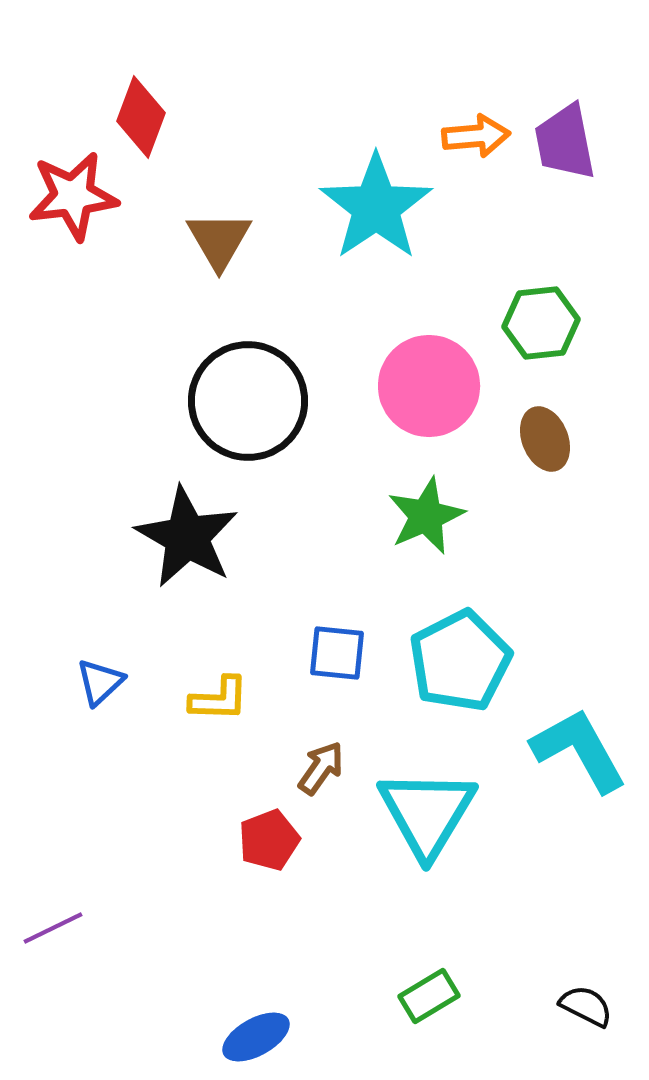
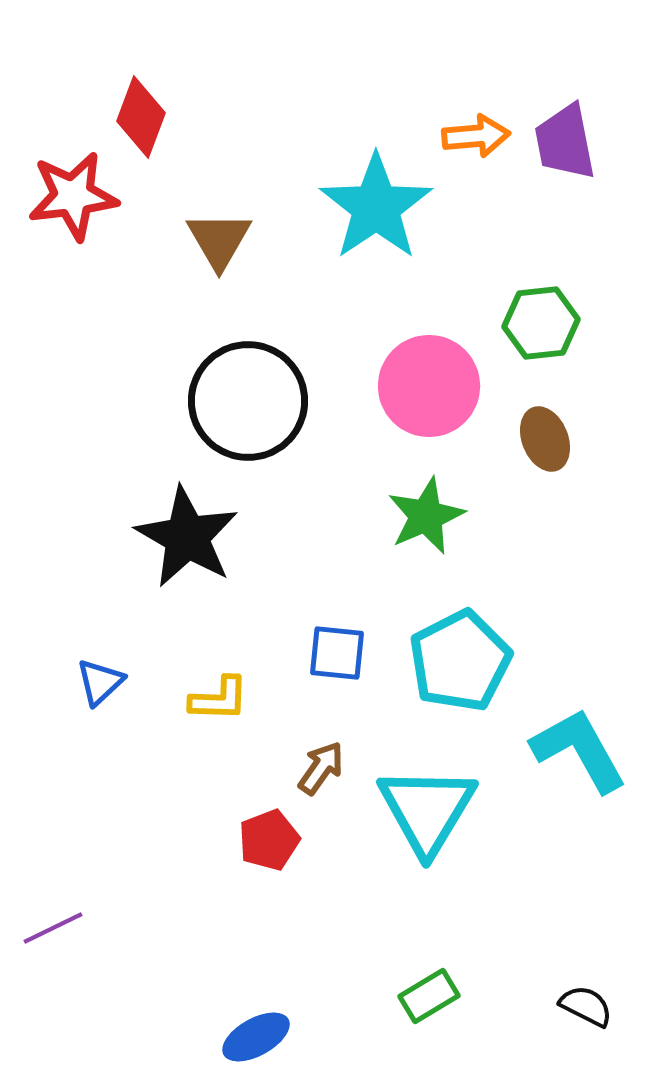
cyan triangle: moved 3 px up
